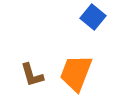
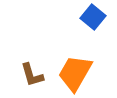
orange trapezoid: moved 1 px left; rotated 9 degrees clockwise
